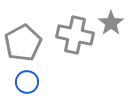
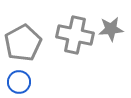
gray star: moved 6 px down; rotated 30 degrees clockwise
blue circle: moved 8 px left
